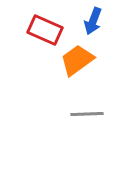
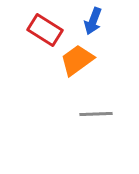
red rectangle: rotated 8 degrees clockwise
gray line: moved 9 px right
